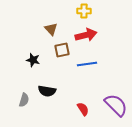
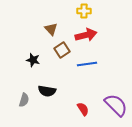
brown square: rotated 21 degrees counterclockwise
